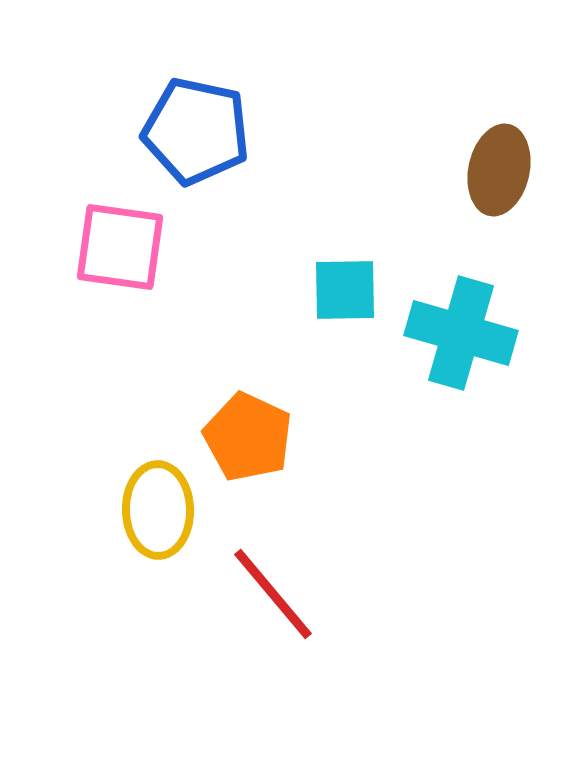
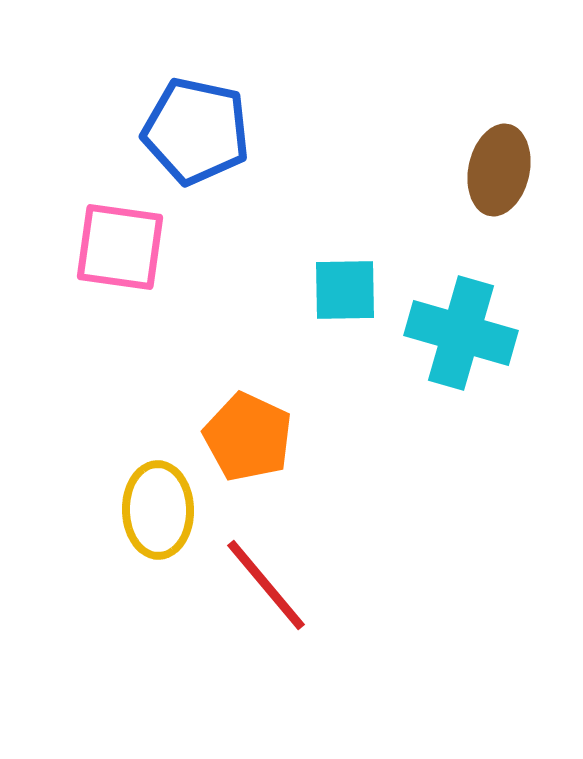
red line: moved 7 px left, 9 px up
